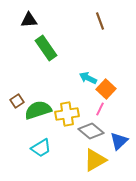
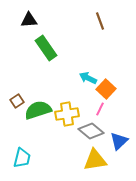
cyan trapezoid: moved 19 px left, 10 px down; rotated 45 degrees counterclockwise
yellow triangle: rotated 20 degrees clockwise
